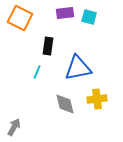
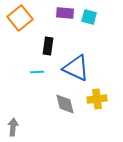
purple rectangle: rotated 12 degrees clockwise
orange square: rotated 25 degrees clockwise
blue triangle: moved 2 px left; rotated 36 degrees clockwise
cyan line: rotated 64 degrees clockwise
gray arrow: moved 1 px left; rotated 24 degrees counterclockwise
